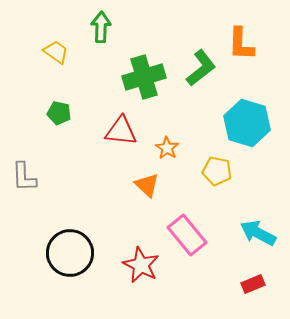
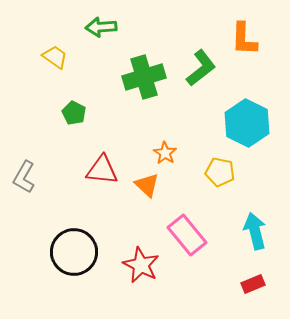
green arrow: rotated 96 degrees counterclockwise
orange L-shape: moved 3 px right, 5 px up
yellow trapezoid: moved 1 px left, 5 px down
green pentagon: moved 15 px right; rotated 15 degrees clockwise
cyan hexagon: rotated 9 degrees clockwise
red triangle: moved 19 px left, 39 px down
orange star: moved 2 px left, 5 px down
yellow pentagon: moved 3 px right, 1 px down
gray L-shape: rotated 32 degrees clockwise
cyan arrow: moved 3 px left, 2 px up; rotated 48 degrees clockwise
black circle: moved 4 px right, 1 px up
